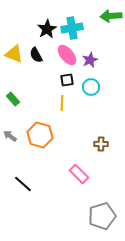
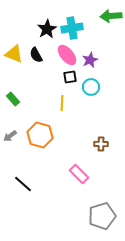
black square: moved 3 px right, 3 px up
gray arrow: rotated 72 degrees counterclockwise
